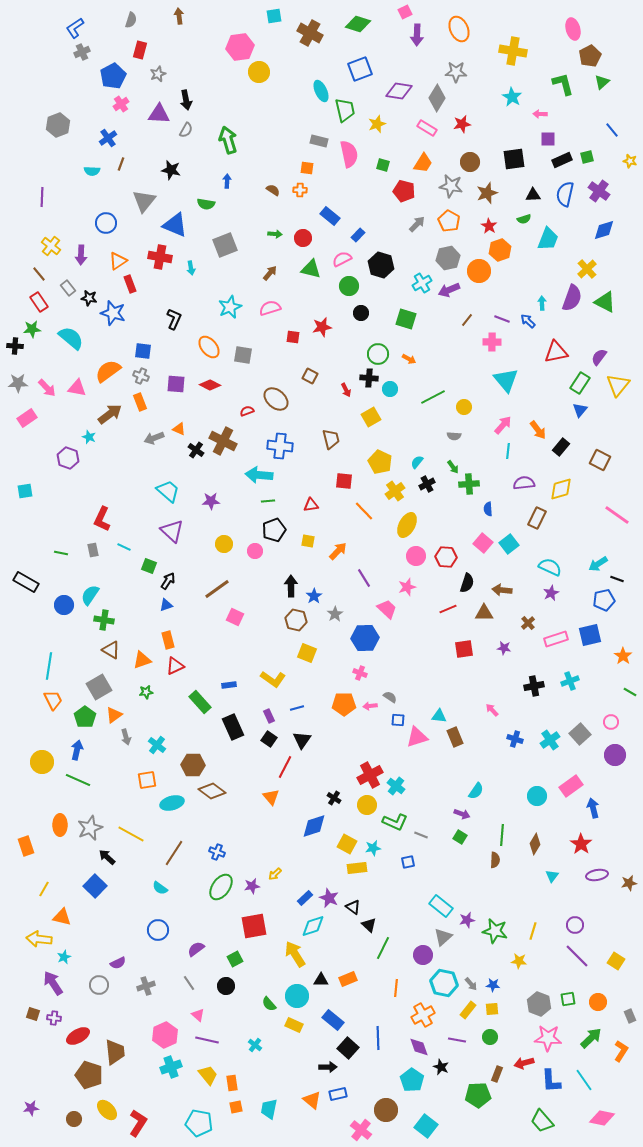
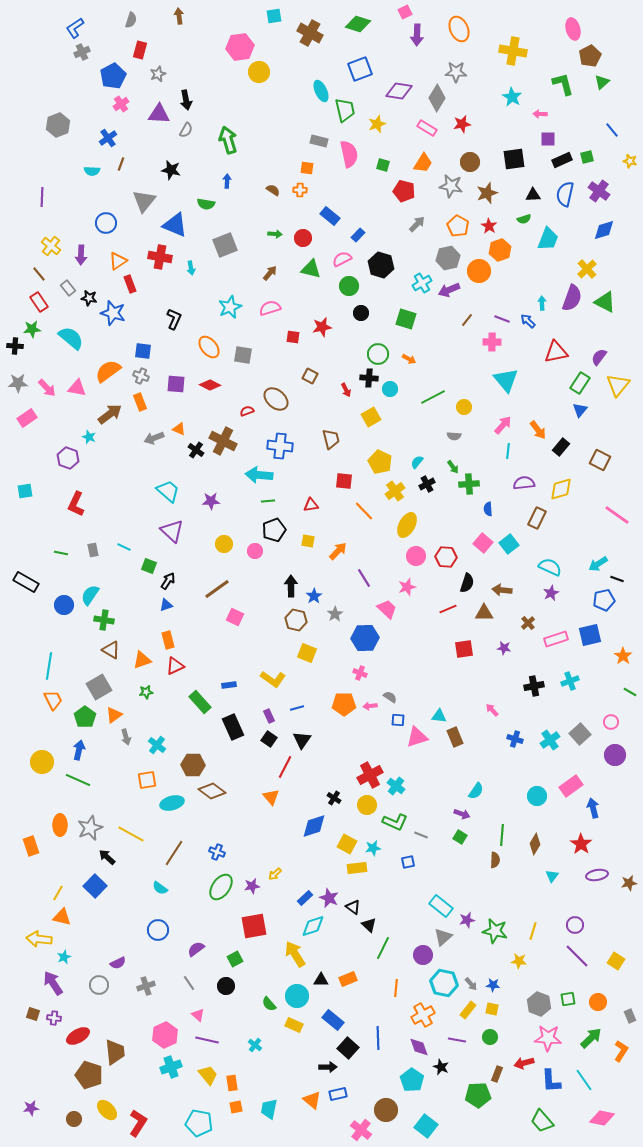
orange pentagon at (449, 221): moved 9 px right, 5 px down
red L-shape at (102, 519): moved 26 px left, 15 px up
blue arrow at (77, 750): moved 2 px right
orange rectangle at (26, 846): moved 5 px right
yellow line at (44, 889): moved 14 px right, 4 px down
yellow square at (492, 1009): rotated 16 degrees clockwise
